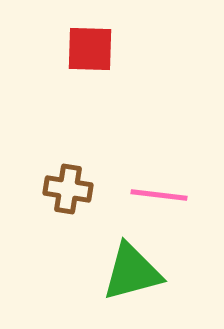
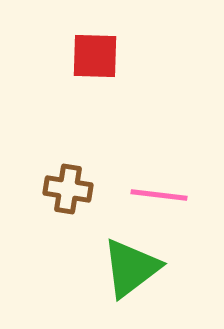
red square: moved 5 px right, 7 px down
green triangle: moved 1 px left, 4 px up; rotated 22 degrees counterclockwise
